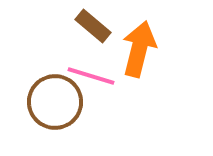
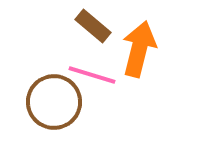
pink line: moved 1 px right, 1 px up
brown circle: moved 1 px left
